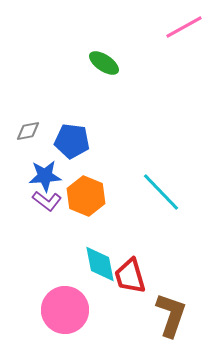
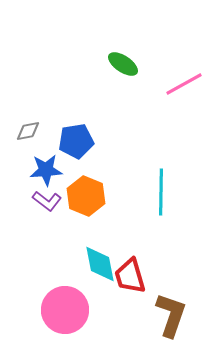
pink line: moved 57 px down
green ellipse: moved 19 px right, 1 px down
blue pentagon: moved 4 px right; rotated 16 degrees counterclockwise
blue star: moved 1 px right, 6 px up
cyan line: rotated 45 degrees clockwise
